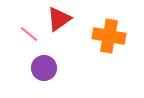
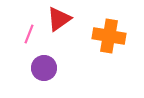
pink line: rotated 72 degrees clockwise
